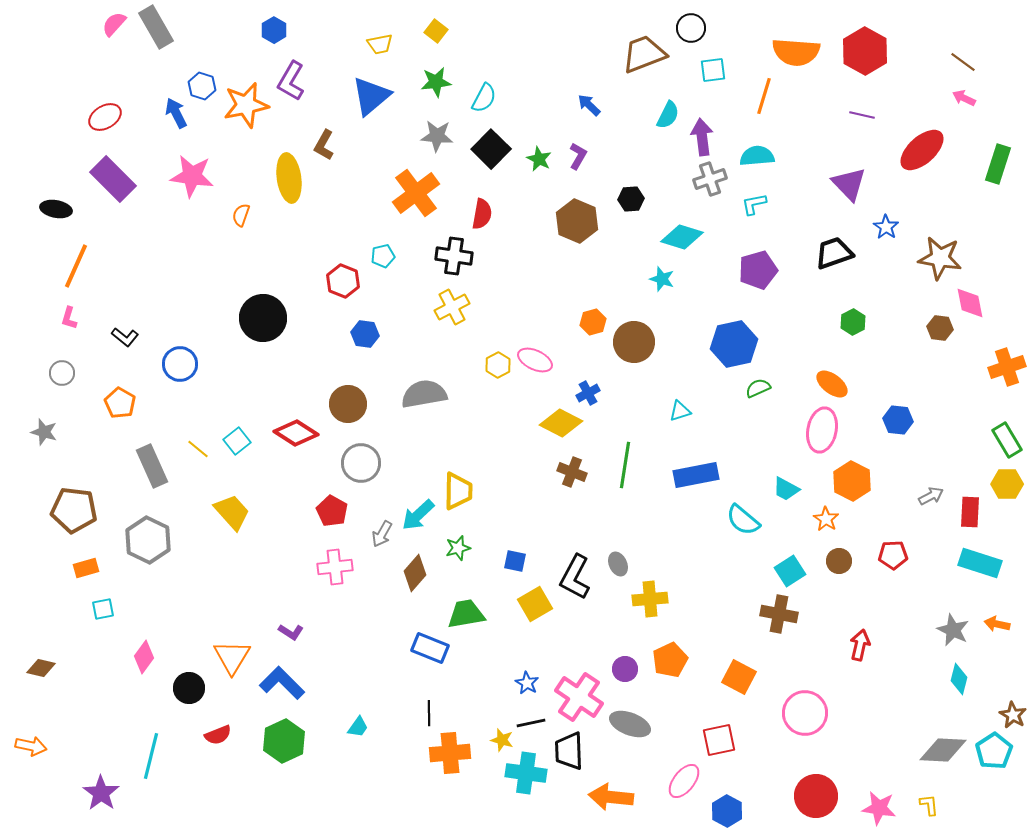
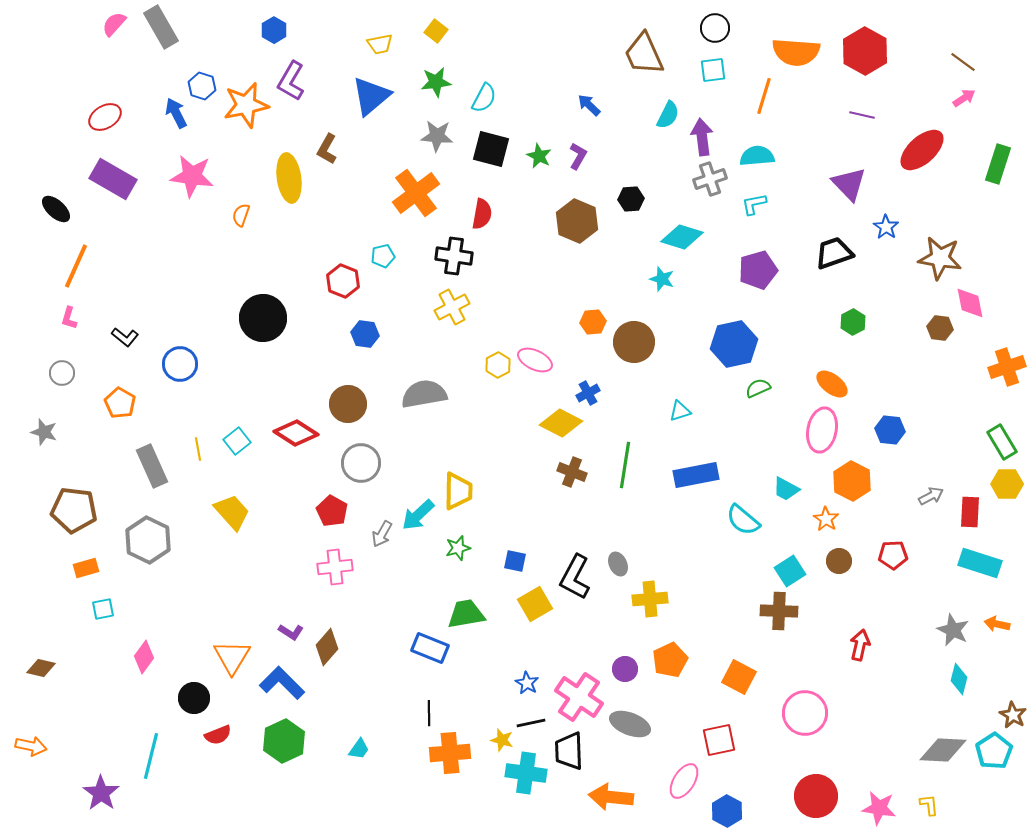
gray rectangle at (156, 27): moved 5 px right
black circle at (691, 28): moved 24 px right
brown trapezoid at (644, 54): rotated 93 degrees counterclockwise
pink arrow at (964, 98): rotated 120 degrees clockwise
brown L-shape at (324, 145): moved 3 px right, 4 px down
black square at (491, 149): rotated 30 degrees counterclockwise
green star at (539, 159): moved 3 px up
purple rectangle at (113, 179): rotated 15 degrees counterclockwise
black ellipse at (56, 209): rotated 32 degrees clockwise
orange hexagon at (593, 322): rotated 10 degrees clockwise
blue hexagon at (898, 420): moved 8 px left, 10 px down
green rectangle at (1007, 440): moved 5 px left, 2 px down
yellow line at (198, 449): rotated 40 degrees clockwise
brown diamond at (415, 573): moved 88 px left, 74 px down
brown cross at (779, 614): moved 3 px up; rotated 9 degrees counterclockwise
black circle at (189, 688): moved 5 px right, 10 px down
cyan trapezoid at (358, 727): moved 1 px right, 22 px down
pink ellipse at (684, 781): rotated 6 degrees counterclockwise
